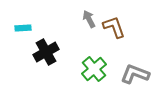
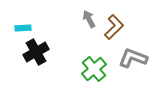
brown L-shape: rotated 65 degrees clockwise
black cross: moved 10 px left
gray L-shape: moved 2 px left, 16 px up
